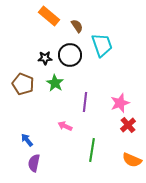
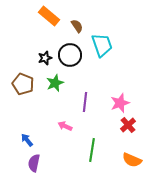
black star: rotated 16 degrees counterclockwise
green star: rotated 18 degrees clockwise
